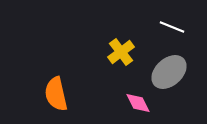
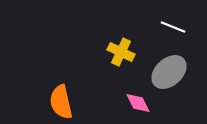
white line: moved 1 px right
yellow cross: rotated 28 degrees counterclockwise
orange semicircle: moved 5 px right, 8 px down
